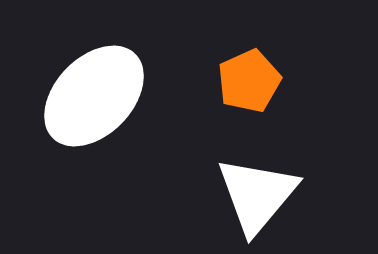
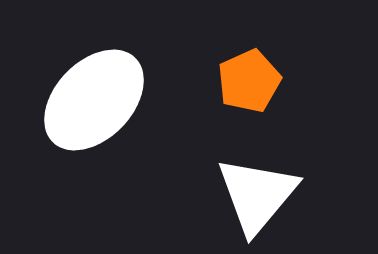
white ellipse: moved 4 px down
